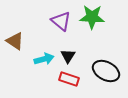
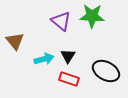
green star: moved 1 px up
brown triangle: rotated 18 degrees clockwise
